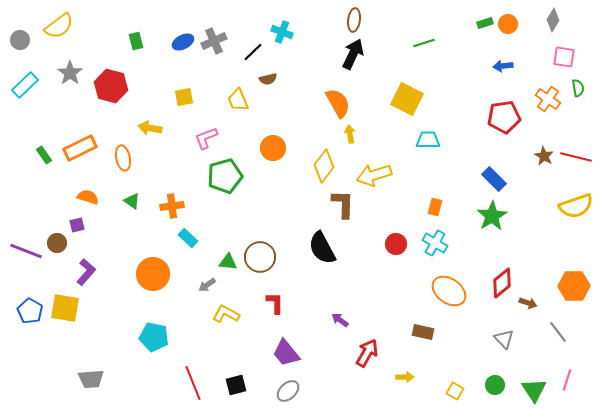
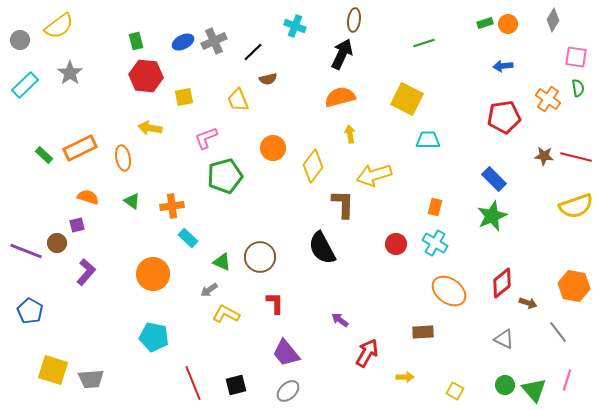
cyan cross at (282, 32): moved 13 px right, 6 px up
black arrow at (353, 54): moved 11 px left
pink square at (564, 57): moved 12 px right
red hexagon at (111, 86): moved 35 px right, 10 px up; rotated 8 degrees counterclockwise
orange semicircle at (338, 103): moved 2 px right, 6 px up; rotated 76 degrees counterclockwise
green rectangle at (44, 155): rotated 12 degrees counterclockwise
brown star at (544, 156): rotated 24 degrees counterclockwise
yellow diamond at (324, 166): moved 11 px left
green star at (492, 216): rotated 8 degrees clockwise
green triangle at (228, 262): moved 6 px left; rotated 18 degrees clockwise
gray arrow at (207, 285): moved 2 px right, 5 px down
orange hexagon at (574, 286): rotated 12 degrees clockwise
yellow square at (65, 308): moved 12 px left, 62 px down; rotated 8 degrees clockwise
brown rectangle at (423, 332): rotated 15 degrees counterclockwise
gray triangle at (504, 339): rotated 20 degrees counterclockwise
green circle at (495, 385): moved 10 px right
green triangle at (534, 390): rotated 8 degrees counterclockwise
